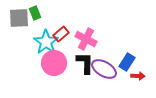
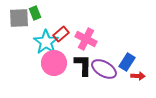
black L-shape: moved 2 px left, 2 px down
